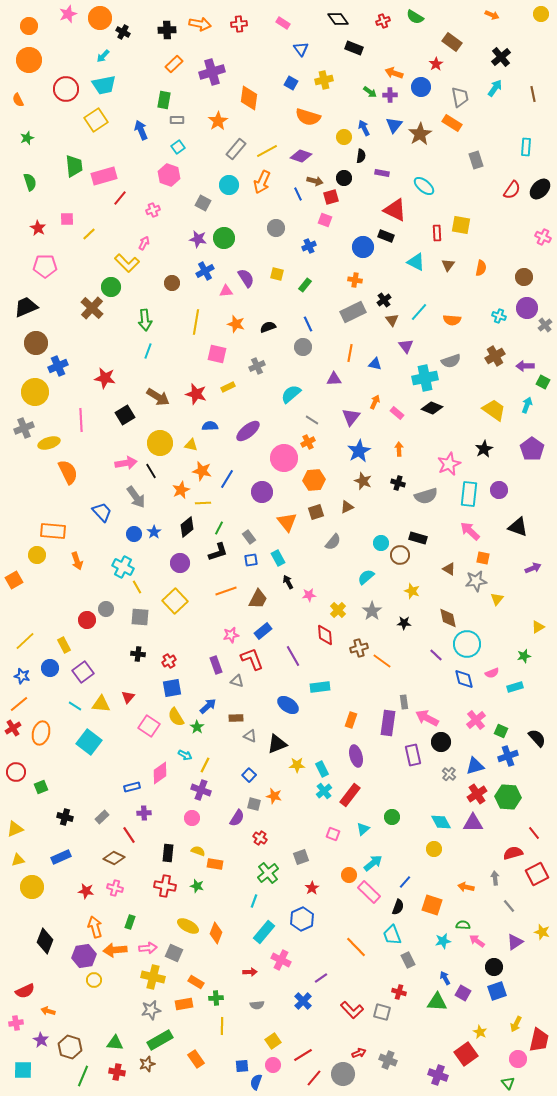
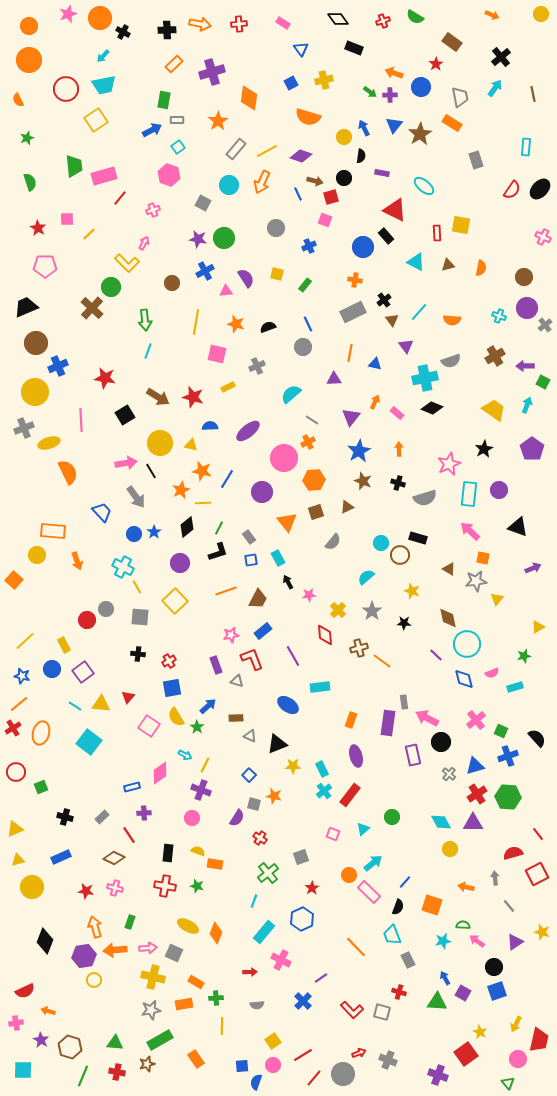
blue square at (291, 83): rotated 32 degrees clockwise
blue arrow at (141, 130): moved 11 px right; rotated 84 degrees clockwise
black rectangle at (386, 236): rotated 28 degrees clockwise
brown triangle at (448, 265): rotated 40 degrees clockwise
red star at (196, 394): moved 3 px left, 3 px down
gray semicircle at (426, 496): moved 1 px left, 2 px down
orange square at (14, 580): rotated 18 degrees counterclockwise
blue circle at (50, 668): moved 2 px right, 1 px down
yellow star at (297, 765): moved 4 px left, 1 px down
red line at (534, 833): moved 4 px right, 1 px down
yellow circle at (434, 849): moved 16 px right
